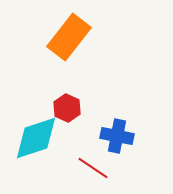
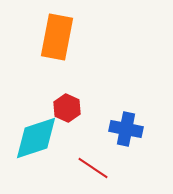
orange rectangle: moved 12 px left; rotated 27 degrees counterclockwise
blue cross: moved 9 px right, 7 px up
